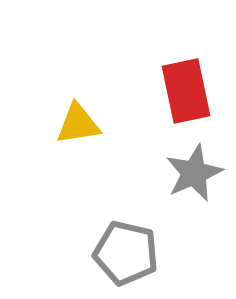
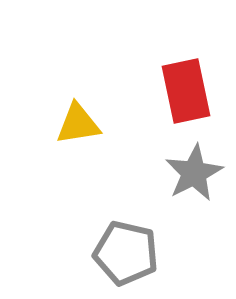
gray star: rotated 4 degrees counterclockwise
